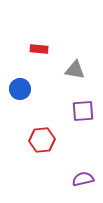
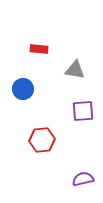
blue circle: moved 3 px right
